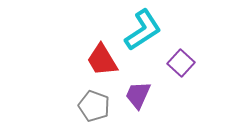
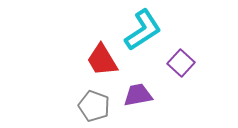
purple trapezoid: rotated 56 degrees clockwise
